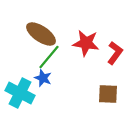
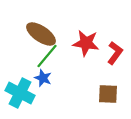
green line: moved 2 px left, 1 px up
